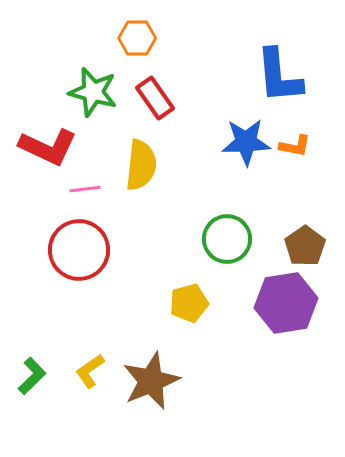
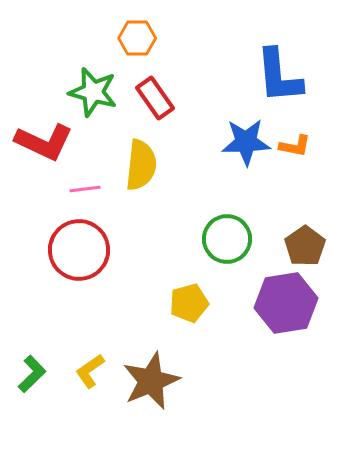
red L-shape: moved 4 px left, 5 px up
green L-shape: moved 2 px up
